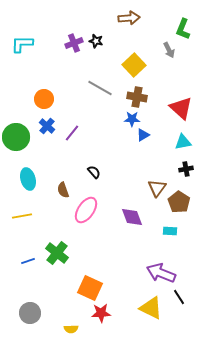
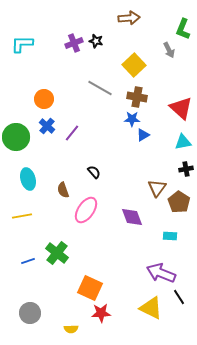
cyan rectangle: moved 5 px down
